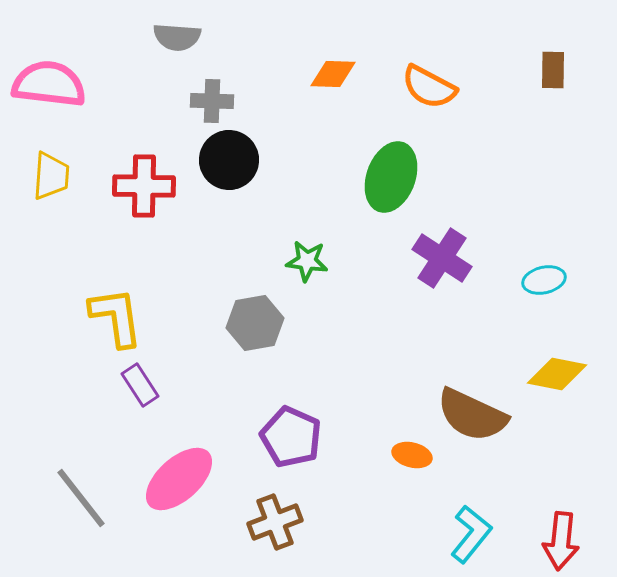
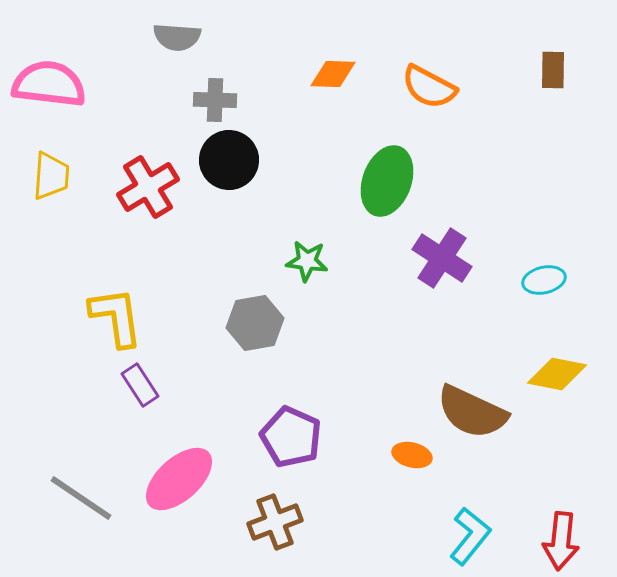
gray cross: moved 3 px right, 1 px up
green ellipse: moved 4 px left, 4 px down
red cross: moved 4 px right, 1 px down; rotated 32 degrees counterclockwise
brown semicircle: moved 3 px up
gray line: rotated 18 degrees counterclockwise
cyan L-shape: moved 1 px left, 2 px down
